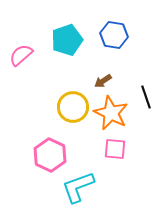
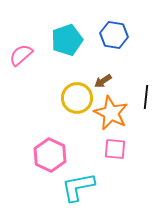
black line: rotated 25 degrees clockwise
yellow circle: moved 4 px right, 9 px up
cyan L-shape: rotated 9 degrees clockwise
